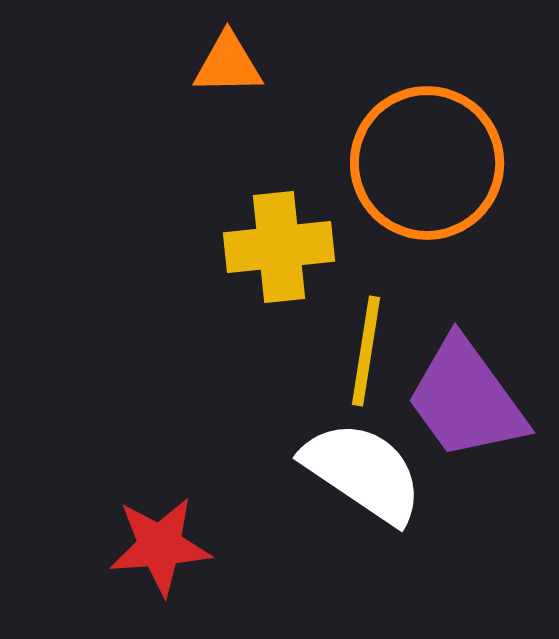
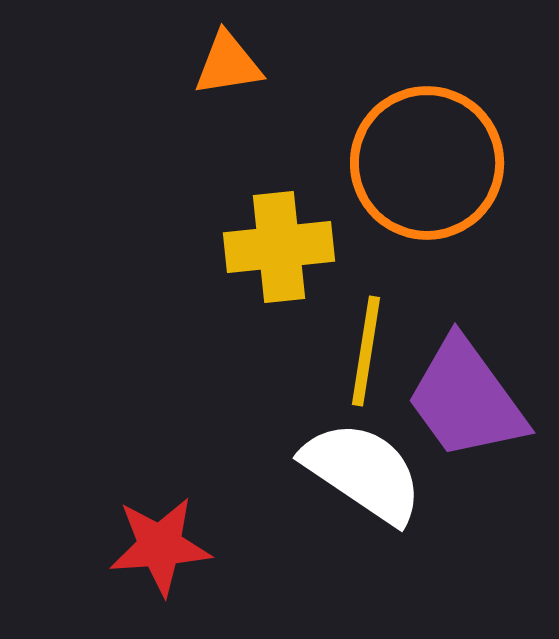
orange triangle: rotated 8 degrees counterclockwise
